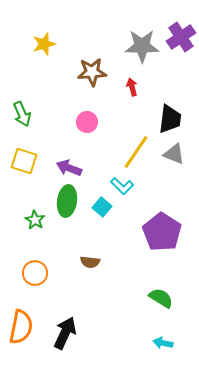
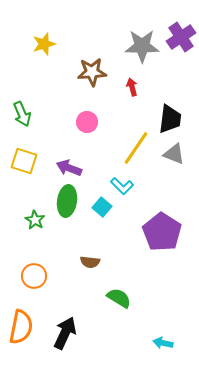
yellow line: moved 4 px up
orange circle: moved 1 px left, 3 px down
green semicircle: moved 42 px left
